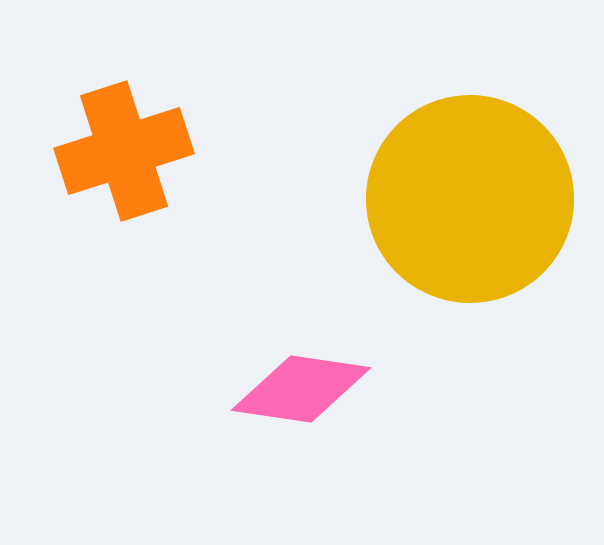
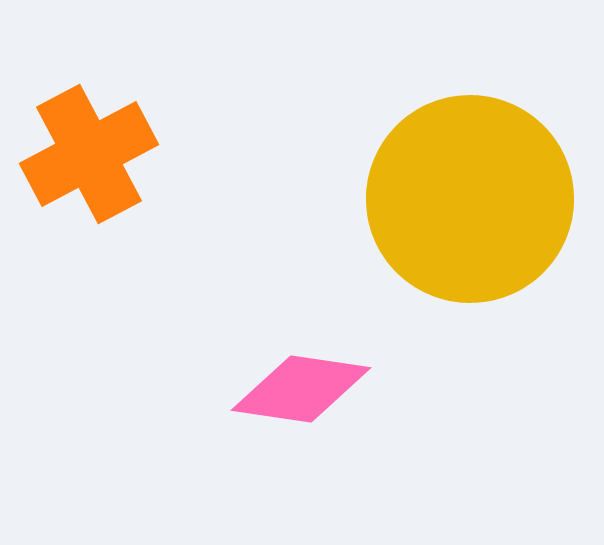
orange cross: moved 35 px left, 3 px down; rotated 10 degrees counterclockwise
